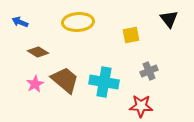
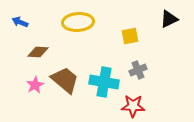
black triangle: rotated 42 degrees clockwise
yellow square: moved 1 px left, 1 px down
brown diamond: rotated 30 degrees counterclockwise
gray cross: moved 11 px left, 1 px up
pink star: moved 1 px down
red star: moved 8 px left
